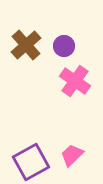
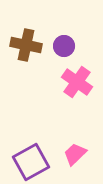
brown cross: rotated 36 degrees counterclockwise
pink cross: moved 2 px right, 1 px down
pink trapezoid: moved 3 px right, 1 px up
